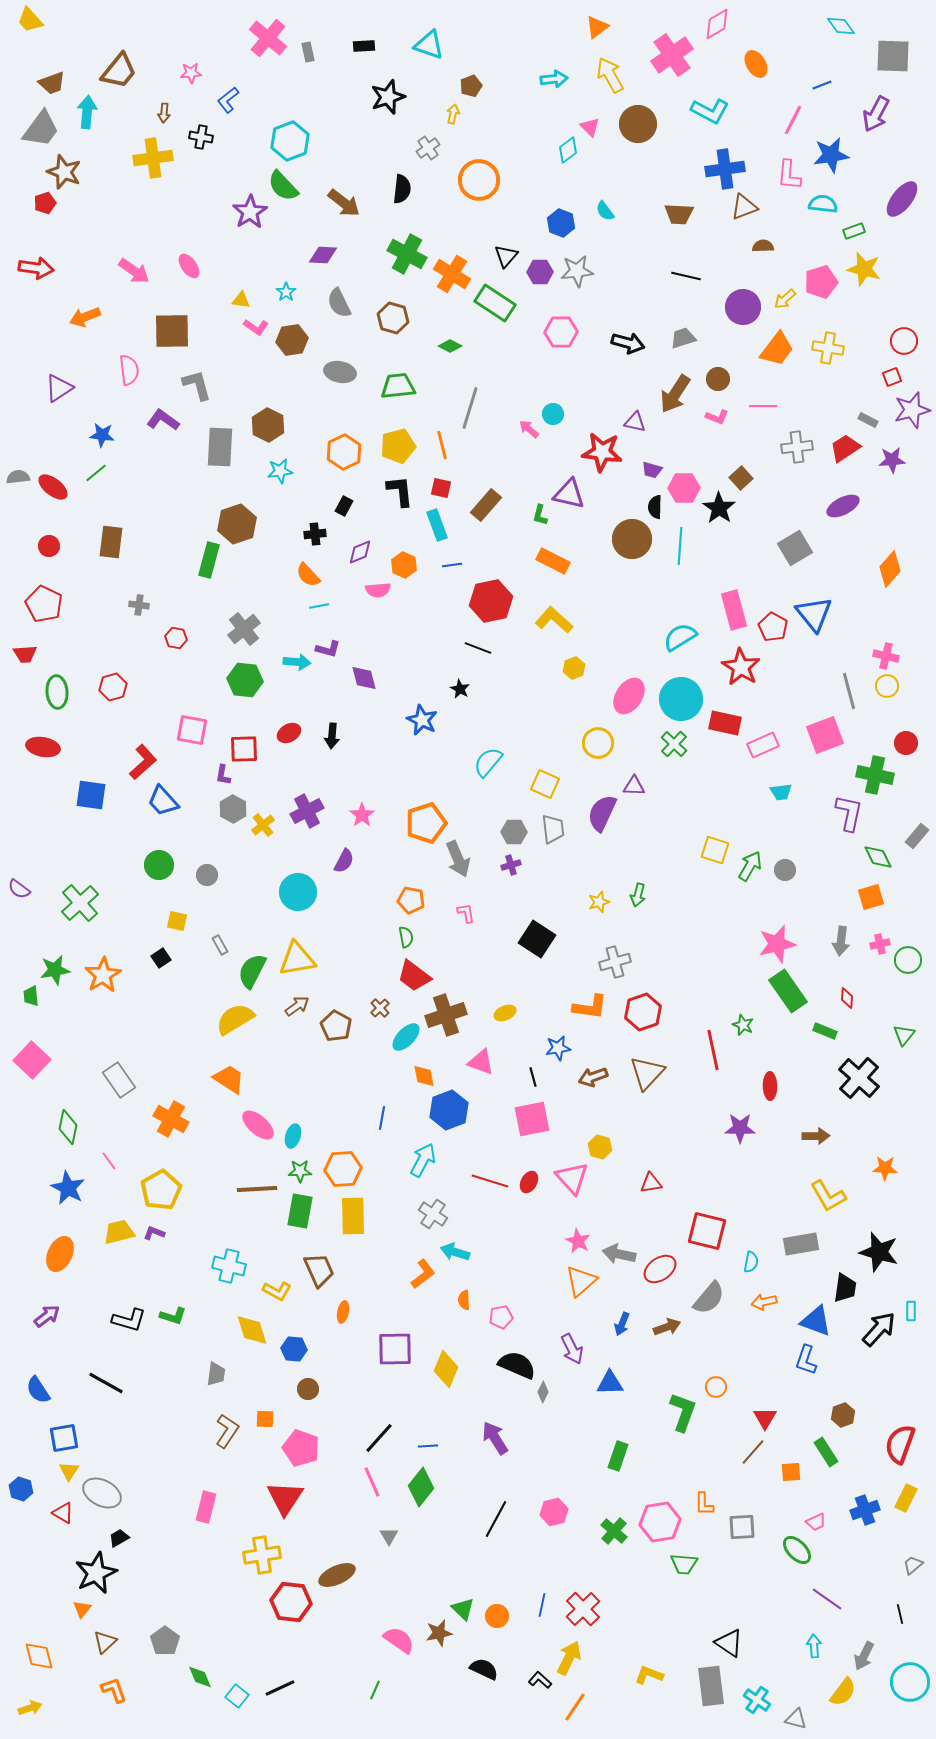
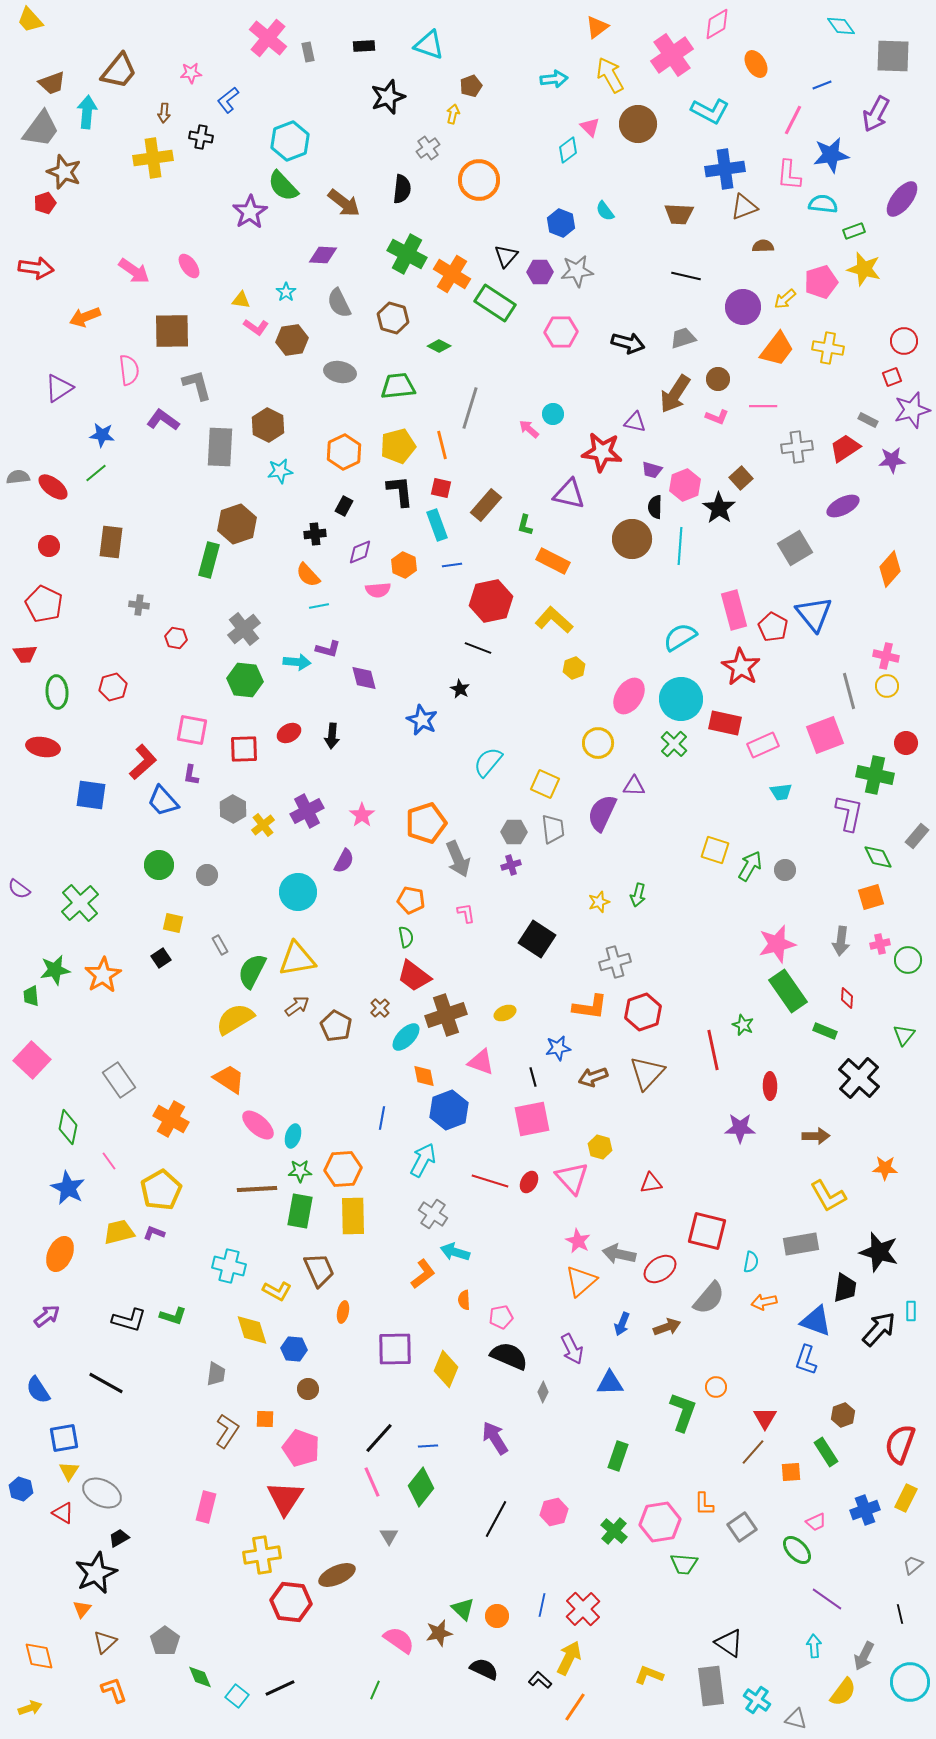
green diamond at (450, 346): moved 11 px left
pink hexagon at (684, 488): moved 1 px right, 3 px up; rotated 20 degrees counterclockwise
green L-shape at (540, 515): moved 15 px left, 10 px down
purple L-shape at (223, 775): moved 32 px left
yellow square at (177, 921): moved 4 px left, 2 px down
black semicircle at (517, 1365): moved 8 px left, 9 px up
gray square at (742, 1527): rotated 32 degrees counterclockwise
